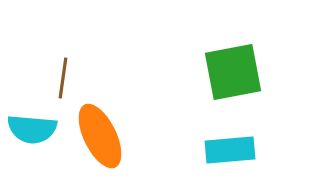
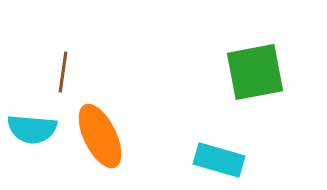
green square: moved 22 px right
brown line: moved 6 px up
cyan rectangle: moved 11 px left, 10 px down; rotated 21 degrees clockwise
